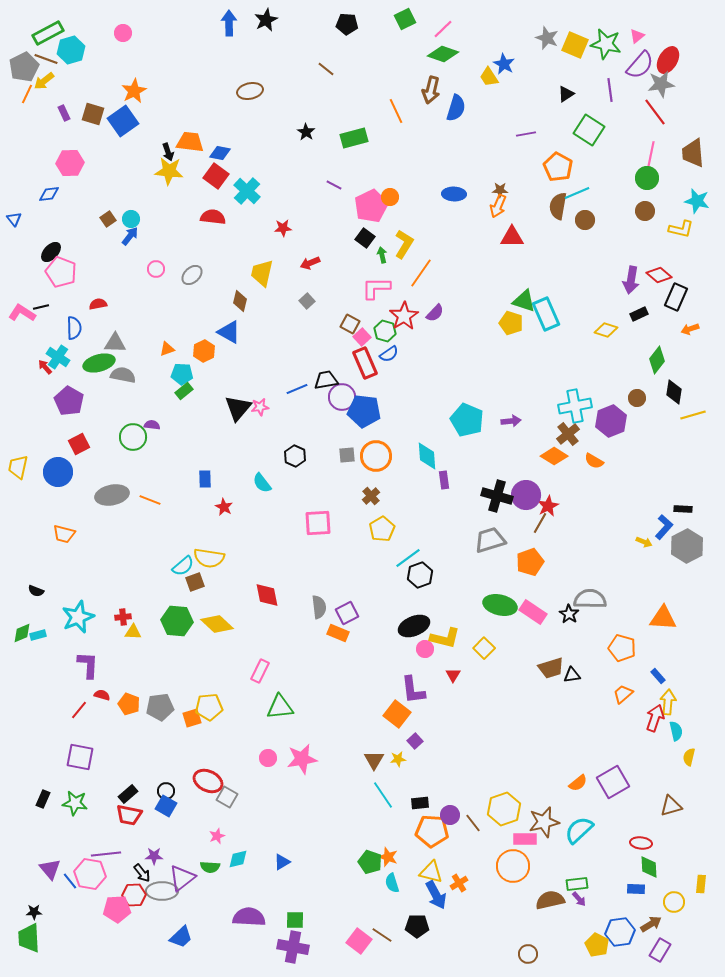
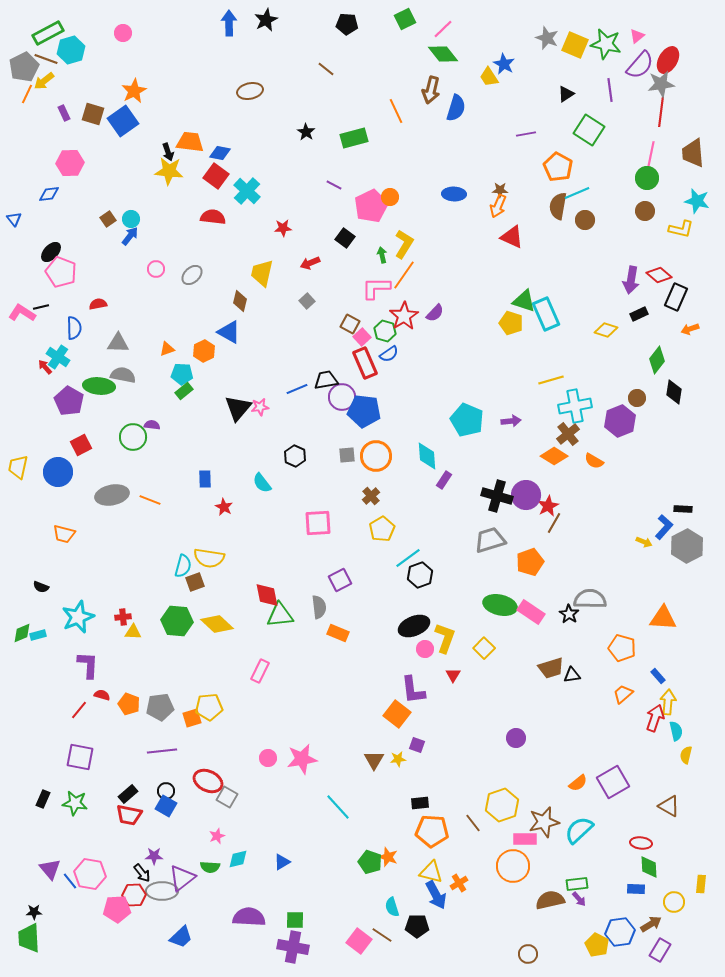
green diamond at (443, 54): rotated 32 degrees clockwise
red line at (655, 112): moved 6 px right; rotated 44 degrees clockwise
red triangle at (512, 237): rotated 25 degrees clockwise
black square at (365, 238): moved 20 px left
orange line at (421, 273): moved 17 px left, 2 px down
gray triangle at (115, 343): moved 3 px right
green ellipse at (99, 363): moved 23 px down; rotated 20 degrees clockwise
yellow line at (693, 415): moved 142 px left, 35 px up
purple hexagon at (611, 421): moved 9 px right
red square at (79, 444): moved 2 px right, 1 px down
purple rectangle at (444, 480): rotated 42 degrees clockwise
brown line at (540, 523): moved 14 px right
cyan semicircle at (183, 566): rotated 35 degrees counterclockwise
black semicircle at (36, 591): moved 5 px right, 4 px up
pink rectangle at (533, 612): moved 2 px left
purple square at (347, 613): moved 7 px left, 33 px up
yellow L-shape at (445, 638): rotated 84 degrees counterclockwise
green triangle at (280, 707): moved 92 px up
purple square at (415, 741): moved 2 px right, 4 px down; rotated 28 degrees counterclockwise
yellow semicircle at (689, 757): moved 3 px left, 2 px up
cyan line at (383, 795): moved 45 px left, 12 px down; rotated 8 degrees counterclockwise
brown triangle at (671, 806): moved 2 px left; rotated 45 degrees clockwise
yellow hexagon at (504, 809): moved 2 px left, 4 px up
purple circle at (450, 815): moved 66 px right, 77 px up
purple line at (106, 854): moved 56 px right, 103 px up
cyan semicircle at (392, 883): moved 24 px down
